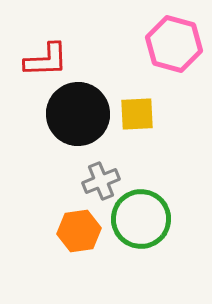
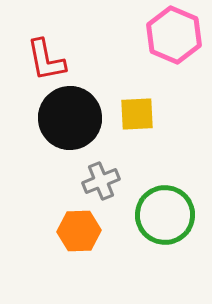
pink hexagon: moved 9 px up; rotated 8 degrees clockwise
red L-shape: rotated 81 degrees clockwise
black circle: moved 8 px left, 4 px down
green circle: moved 24 px right, 4 px up
orange hexagon: rotated 6 degrees clockwise
